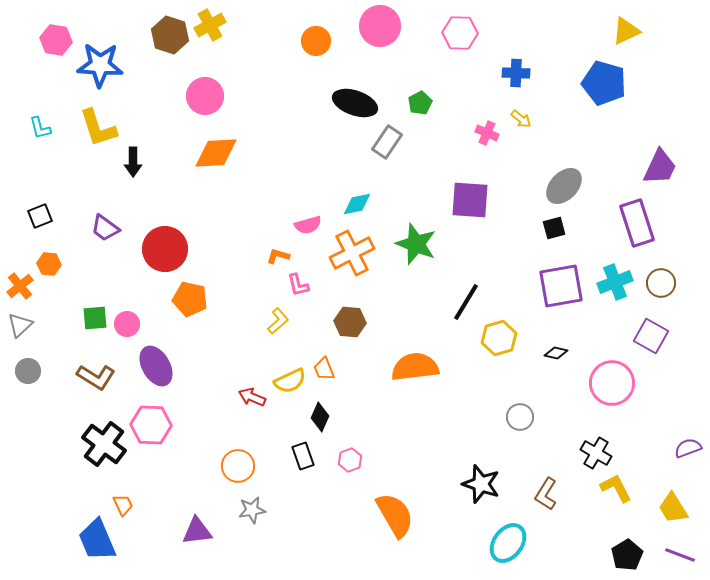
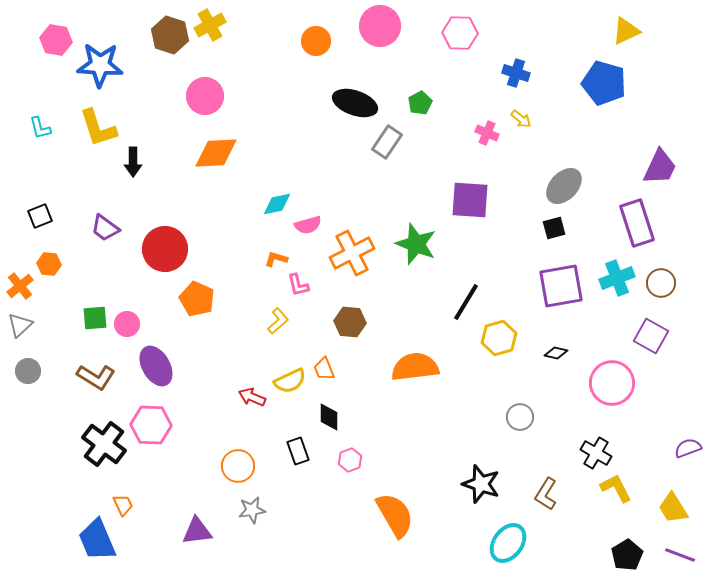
blue cross at (516, 73): rotated 16 degrees clockwise
cyan diamond at (357, 204): moved 80 px left
orange L-shape at (278, 256): moved 2 px left, 3 px down
cyan cross at (615, 282): moved 2 px right, 4 px up
orange pentagon at (190, 299): moved 7 px right; rotated 12 degrees clockwise
black diamond at (320, 417): moved 9 px right; rotated 24 degrees counterclockwise
black rectangle at (303, 456): moved 5 px left, 5 px up
